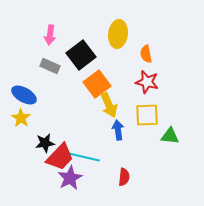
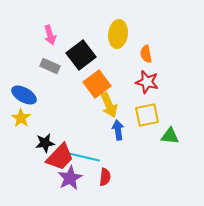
pink arrow: rotated 24 degrees counterclockwise
yellow square: rotated 10 degrees counterclockwise
red semicircle: moved 19 px left
